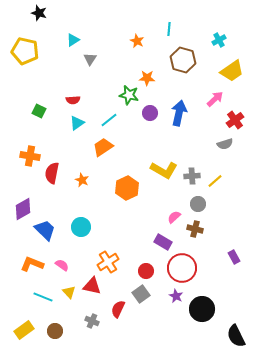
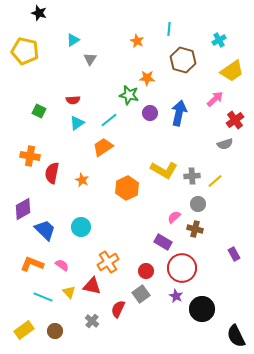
purple rectangle at (234, 257): moved 3 px up
gray cross at (92, 321): rotated 16 degrees clockwise
